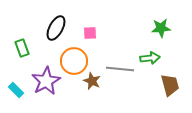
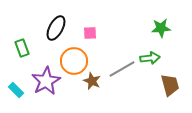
gray line: moved 2 px right; rotated 36 degrees counterclockwise
